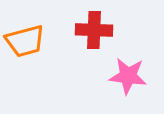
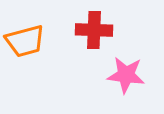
pink star: moved 2 px left, 1 px up
